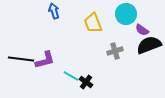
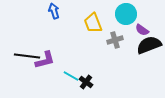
gray cross: moved 11 px up
black line: moved 6 px right, 3 px up
